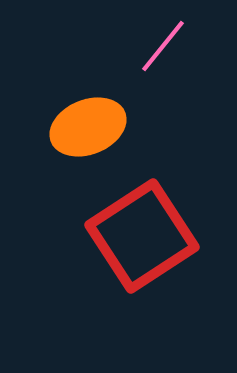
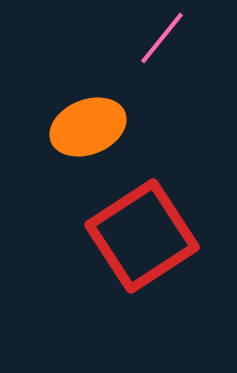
pink line: moved 1 px left, 8 px up
